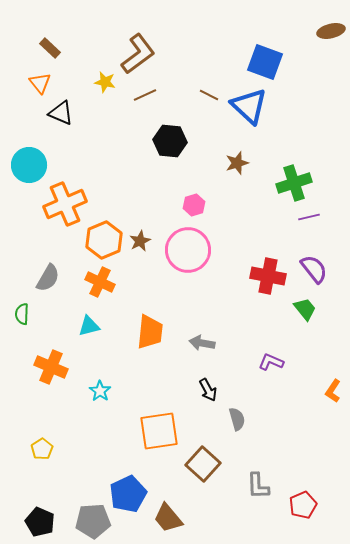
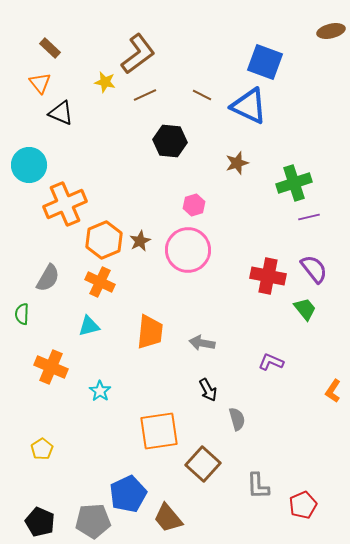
brown line at (209, 95): moved 7 px left
blue triangle at (249, 106): rotated 18 degrees counterclockwise
